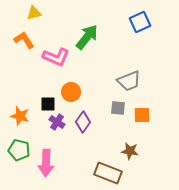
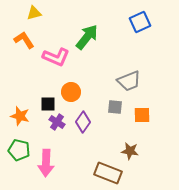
gray square: moved 3 px left, 1 px up
